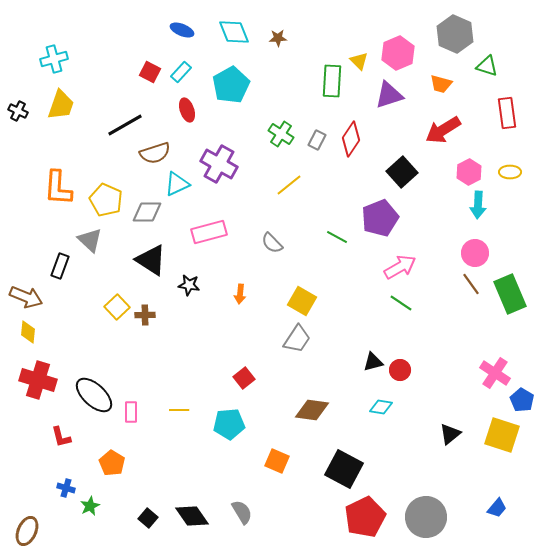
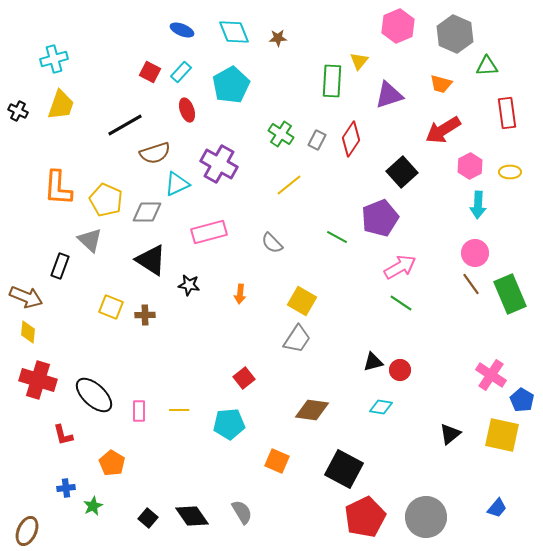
pink hexagon at (398, 53): moved 27 px up
yellow triangle at (359, 61): rotated 24 degrees clockwise
green triangle at (487, 66): rotated 20 degrees counterclockwise
pink hexagon at (469, 172): moved 1 px right, 6 px up
yellow square at (117, 307): moved 6 px left; rotated 25 degrees counterclockwise
pink cross at (495, 373): moved 4 px left, 2 px down
pink rectangle at (131, 412): moved 8 px right, 1 px up
yellow square at (502, 435): rotated 6 degrees counterclockwise
red L-shape at (61, 437): moved 2 px right, 2 px up
blue cross at (66, 488): rotated 24 degrees counterclockwise
green star at (90, 506): moved 3 px right
